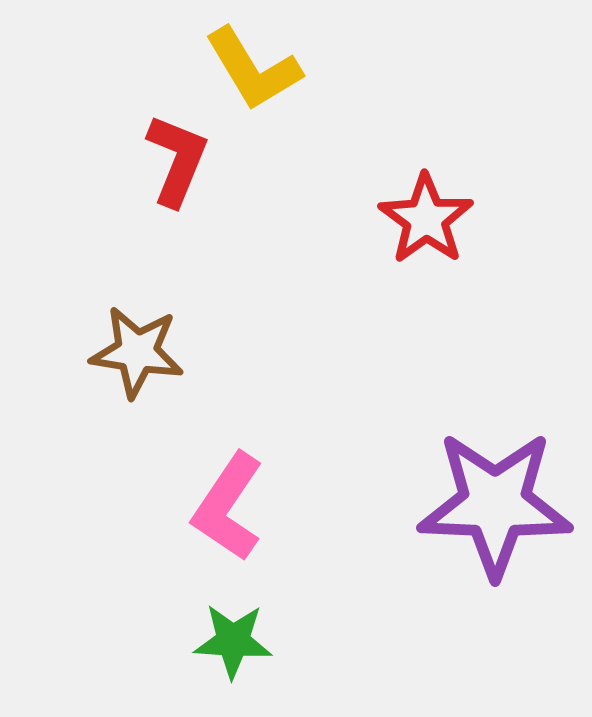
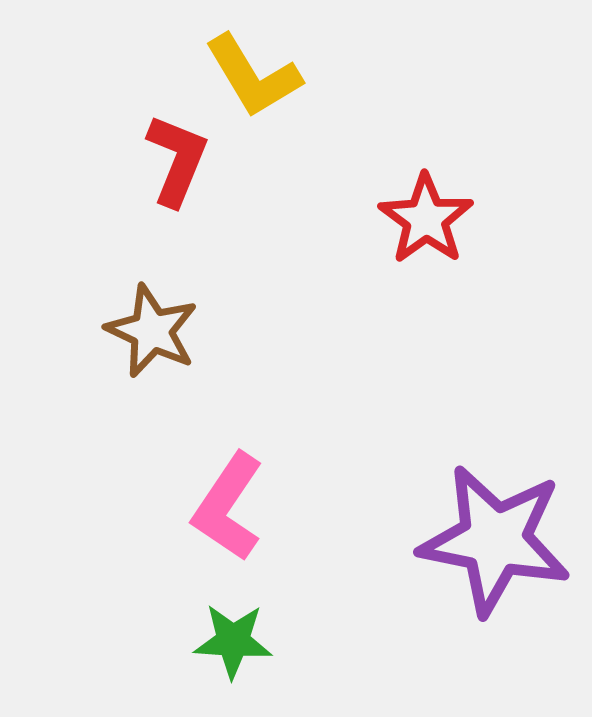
yellow L-shape: moved 7 px down
brown star: moved 15 px right, 21 px up; rotated 16 degrees clockwise
purple star: moved 36 px down; rotated 9 degrees clockwise
